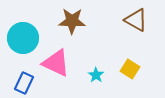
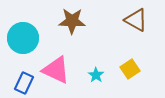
pink triangle: moved 7 px down
yellow square: rotated 24 degrees clockwise
